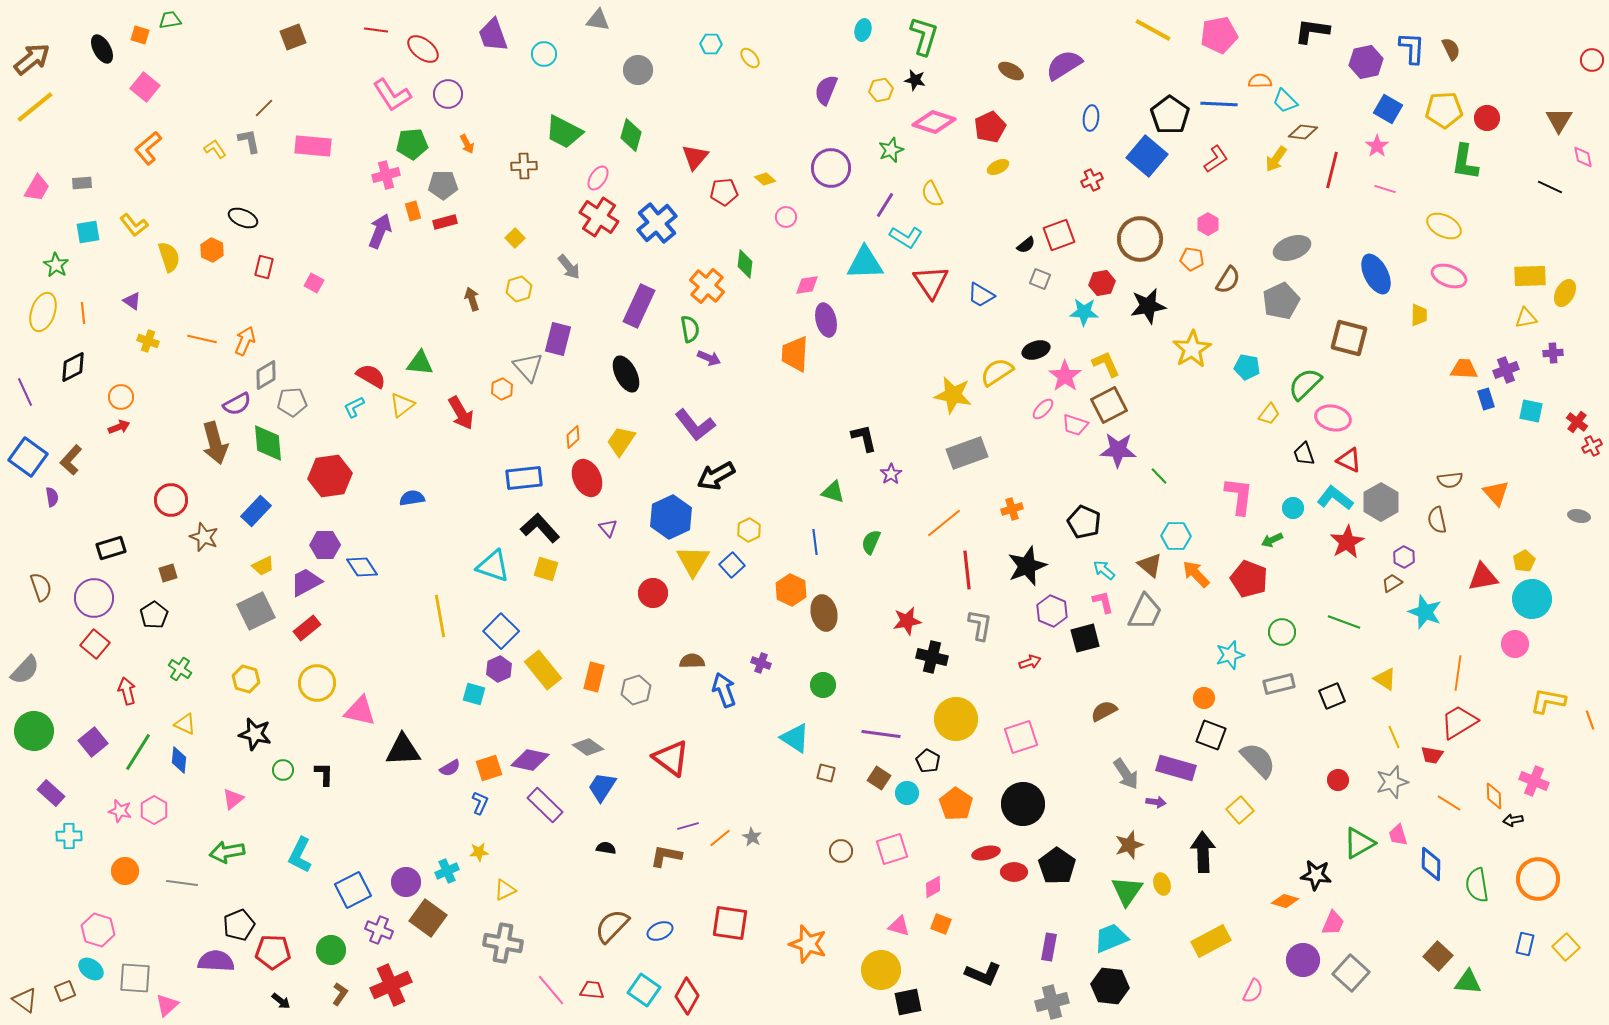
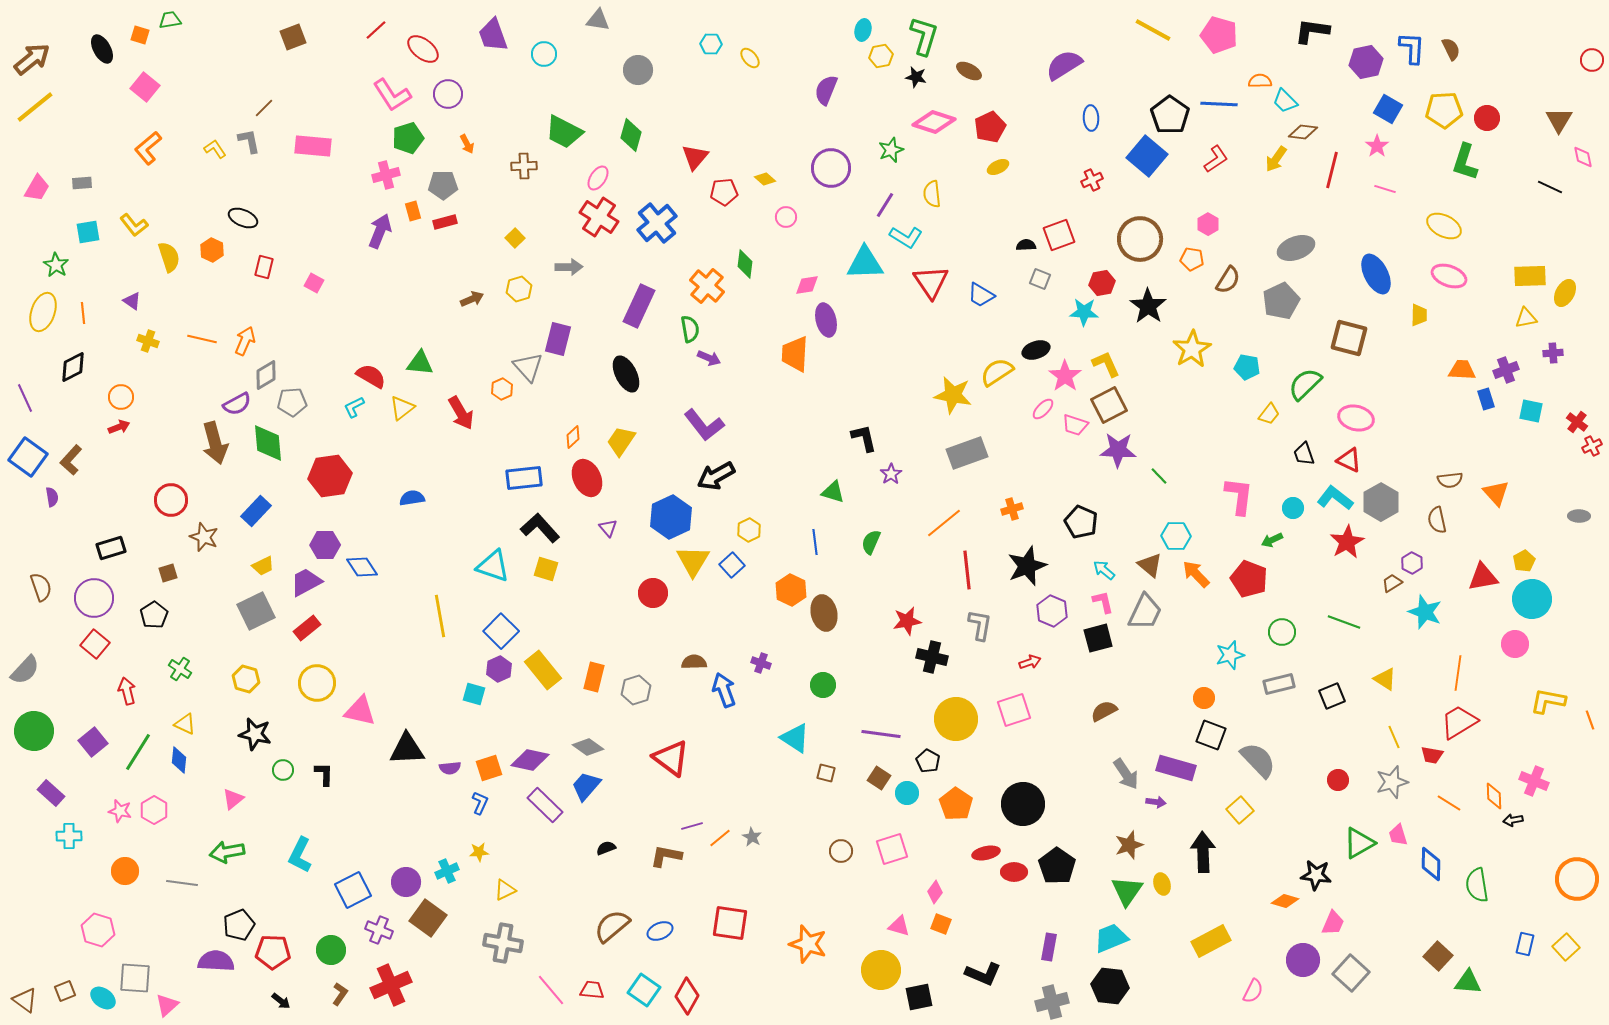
red line at (376, 30): rotated 50 degrees counterclockwise
pink pentagon at (1219, 35): rotated 27 degrees clockwise
brown ellipse at (1011, 71): moved 42 px left
black star at (915, 80): moved 1 px right, 3 px up
yellow hexagon at (881, 90): moved 34 px up
blue ellipse at (1091, 118): rotated 10 degrees counterclockwise
green pentagon at (412, 144): moved 4 px left, 6 px up; rotated 12 degrees counterclockwise
green L-shape at (1465, 162): rotated 9 degrees clockwise
yellow semicircle at (932, 194): rotated 20 degrees clockwise
black semicircle at (1026, 245): rotated 144 degrees counterclockwise
gray ellipse at (1292, 248): moved 4 px right
gray arrow at (569, 267): rotated 52 degrees counterclockwise
brown arrow at (472, 299): rotated 85 degrees clockwise
black star at (1148, 306): rotated 27 degrees counterclockwise
orange trapezoid at (1464, 369): moved 2 px left, 1 px down
purple line at (25, 392): moved 6 px down
yellow triangle at (402, 405): moved 3 px down
pink ellipse at (1333, 418): moved 23 px right
purple L-shape at (695, 425): moved 9 px right
gray ellipse at (1579, 516): rotated 10 degrees counterclockwise
black pentagon at (1084, 522): moved 3 px left
purple hexagon at (1404, 557): moved 8 px right, 6 px down
black square at (1085, 638): moved 13 px right
brown semicircle at (692, 661): moved 2 px right, 1 px down
pink square at (1021, 737): moved 7 px left, 27 px up
black triangle at (403, 750): moved 4 px right, 1 px up
purple semicircle at (450, 768): rotated 25 degrees clockwise
blue trapezoid at (602, 787): moved 16 px left, 1 px up; rotated 8 degrees clockwise
purple line at (688, 826): moved 4 px right
black semicircle at (606, 848): rotated 30 degrees counterclockwise
orange circle at (1538, 879): moved 39 px right
pink diamond at (933, 887): moved 2 px right, 5 px down; rotated 25 degrees counterclockwise
brown semicircle at (612, 926): rotated 6 degrees clockwise
cyan ellipse at (91, 969): moved 12 px right, 29 px down
black square at (908, 1002): moved 11 px right, 5 px up
